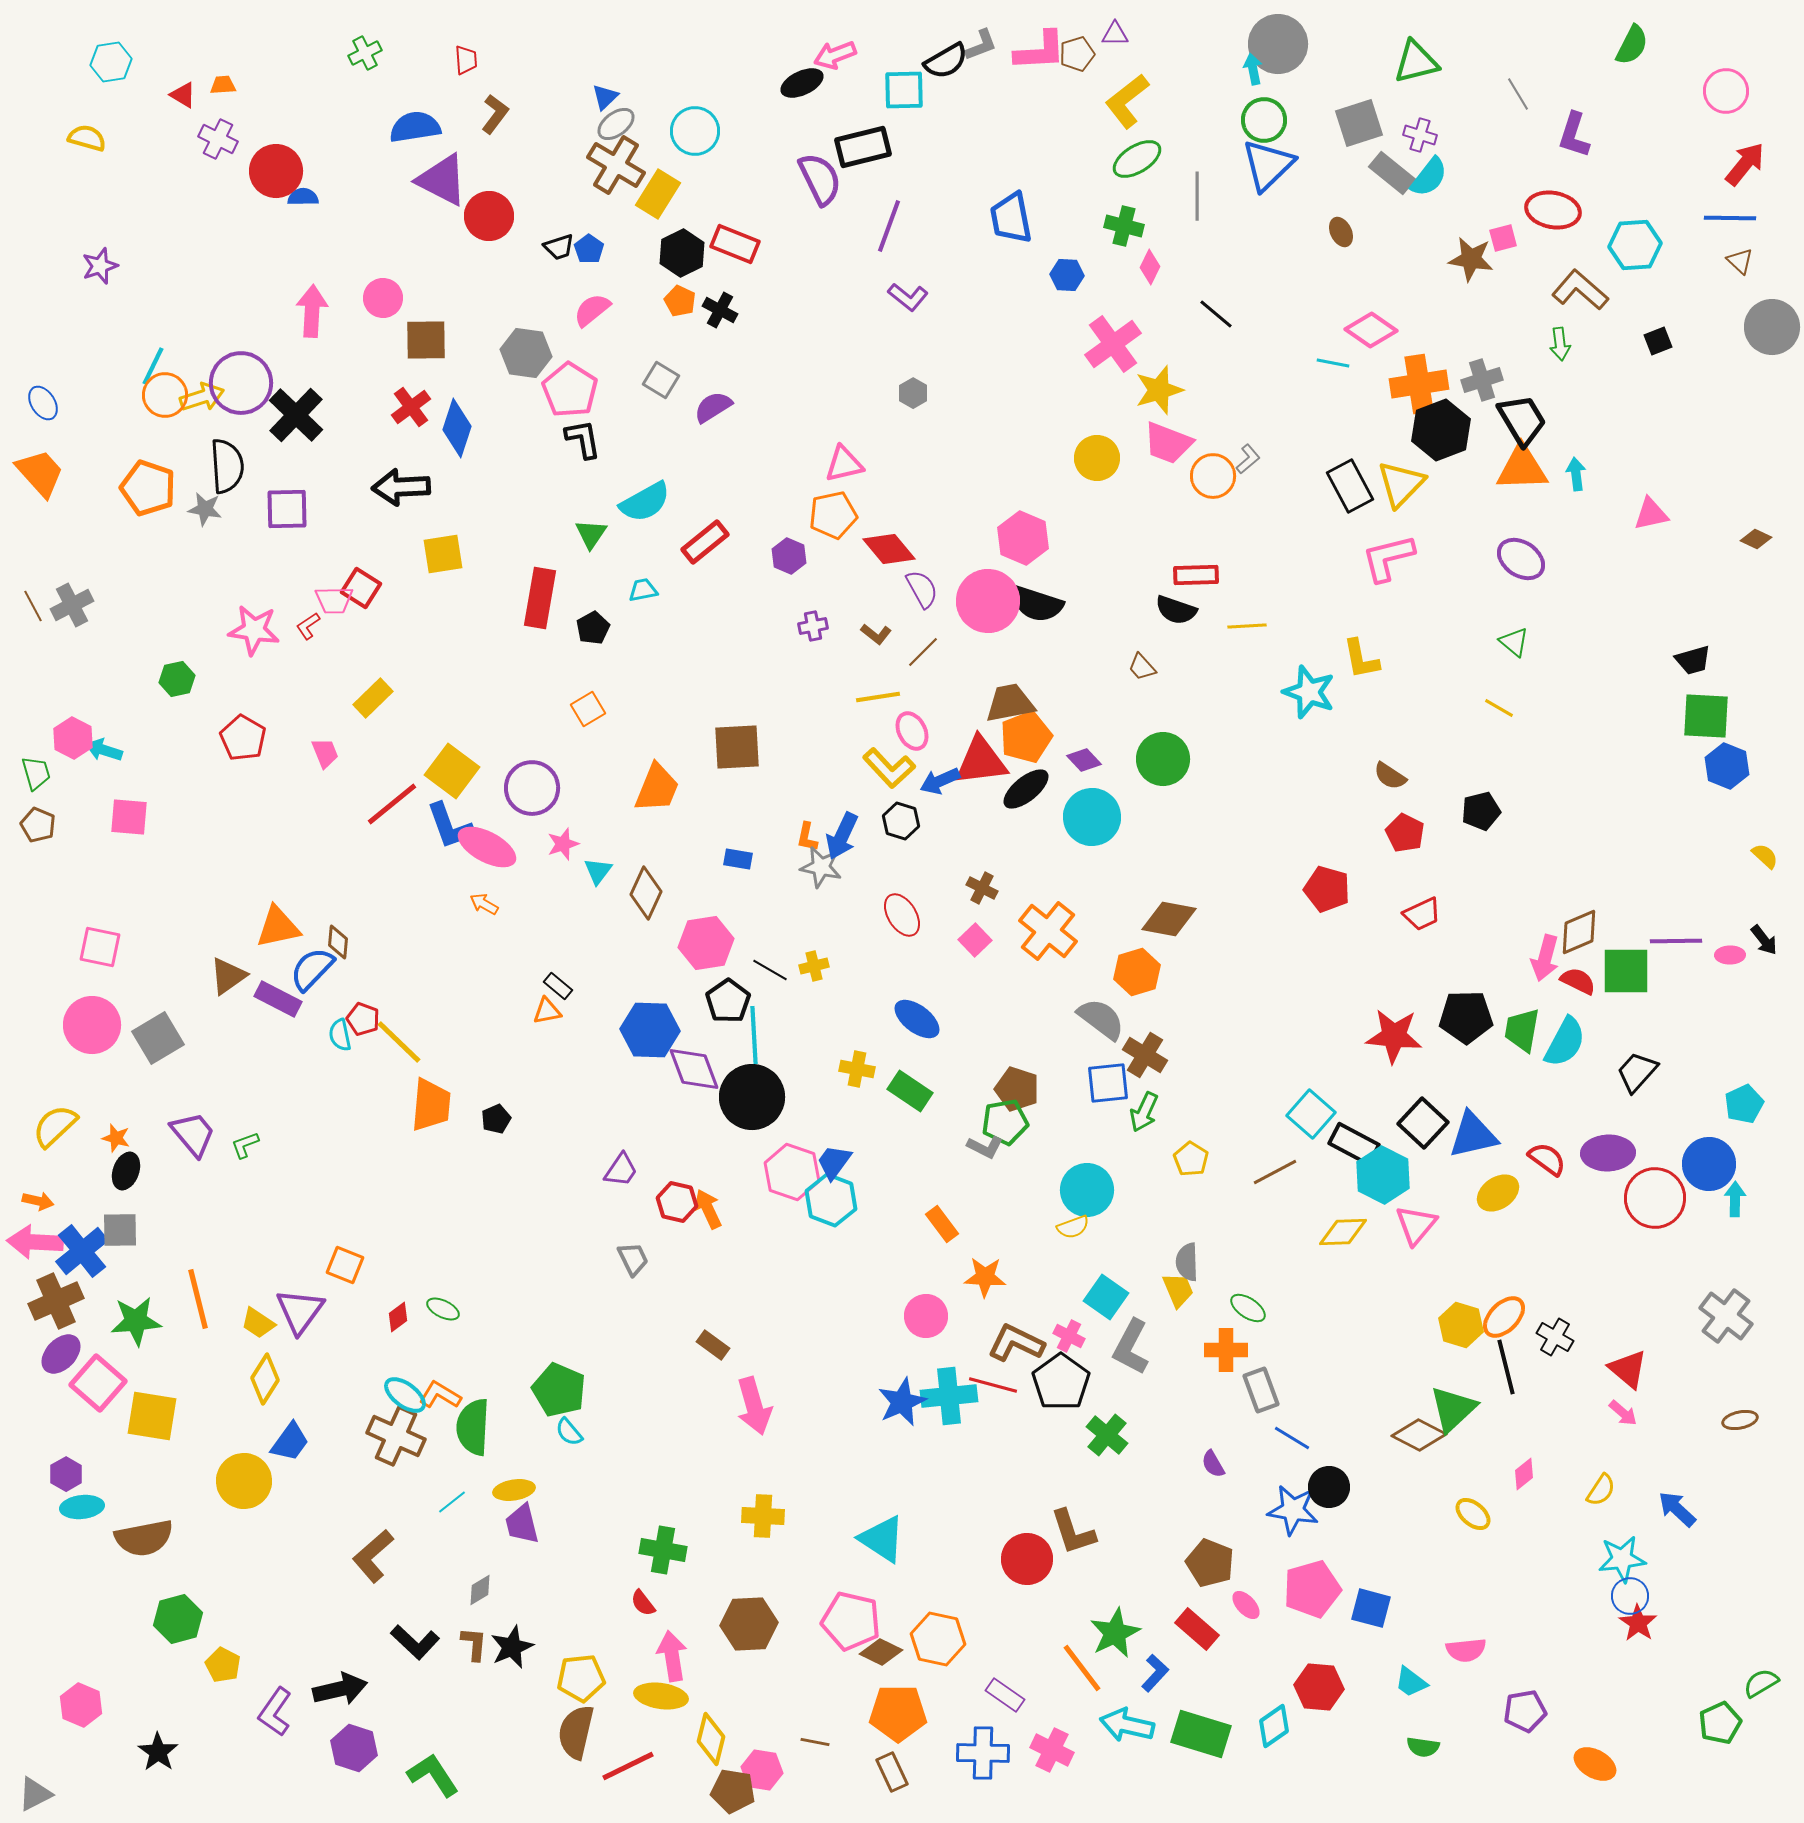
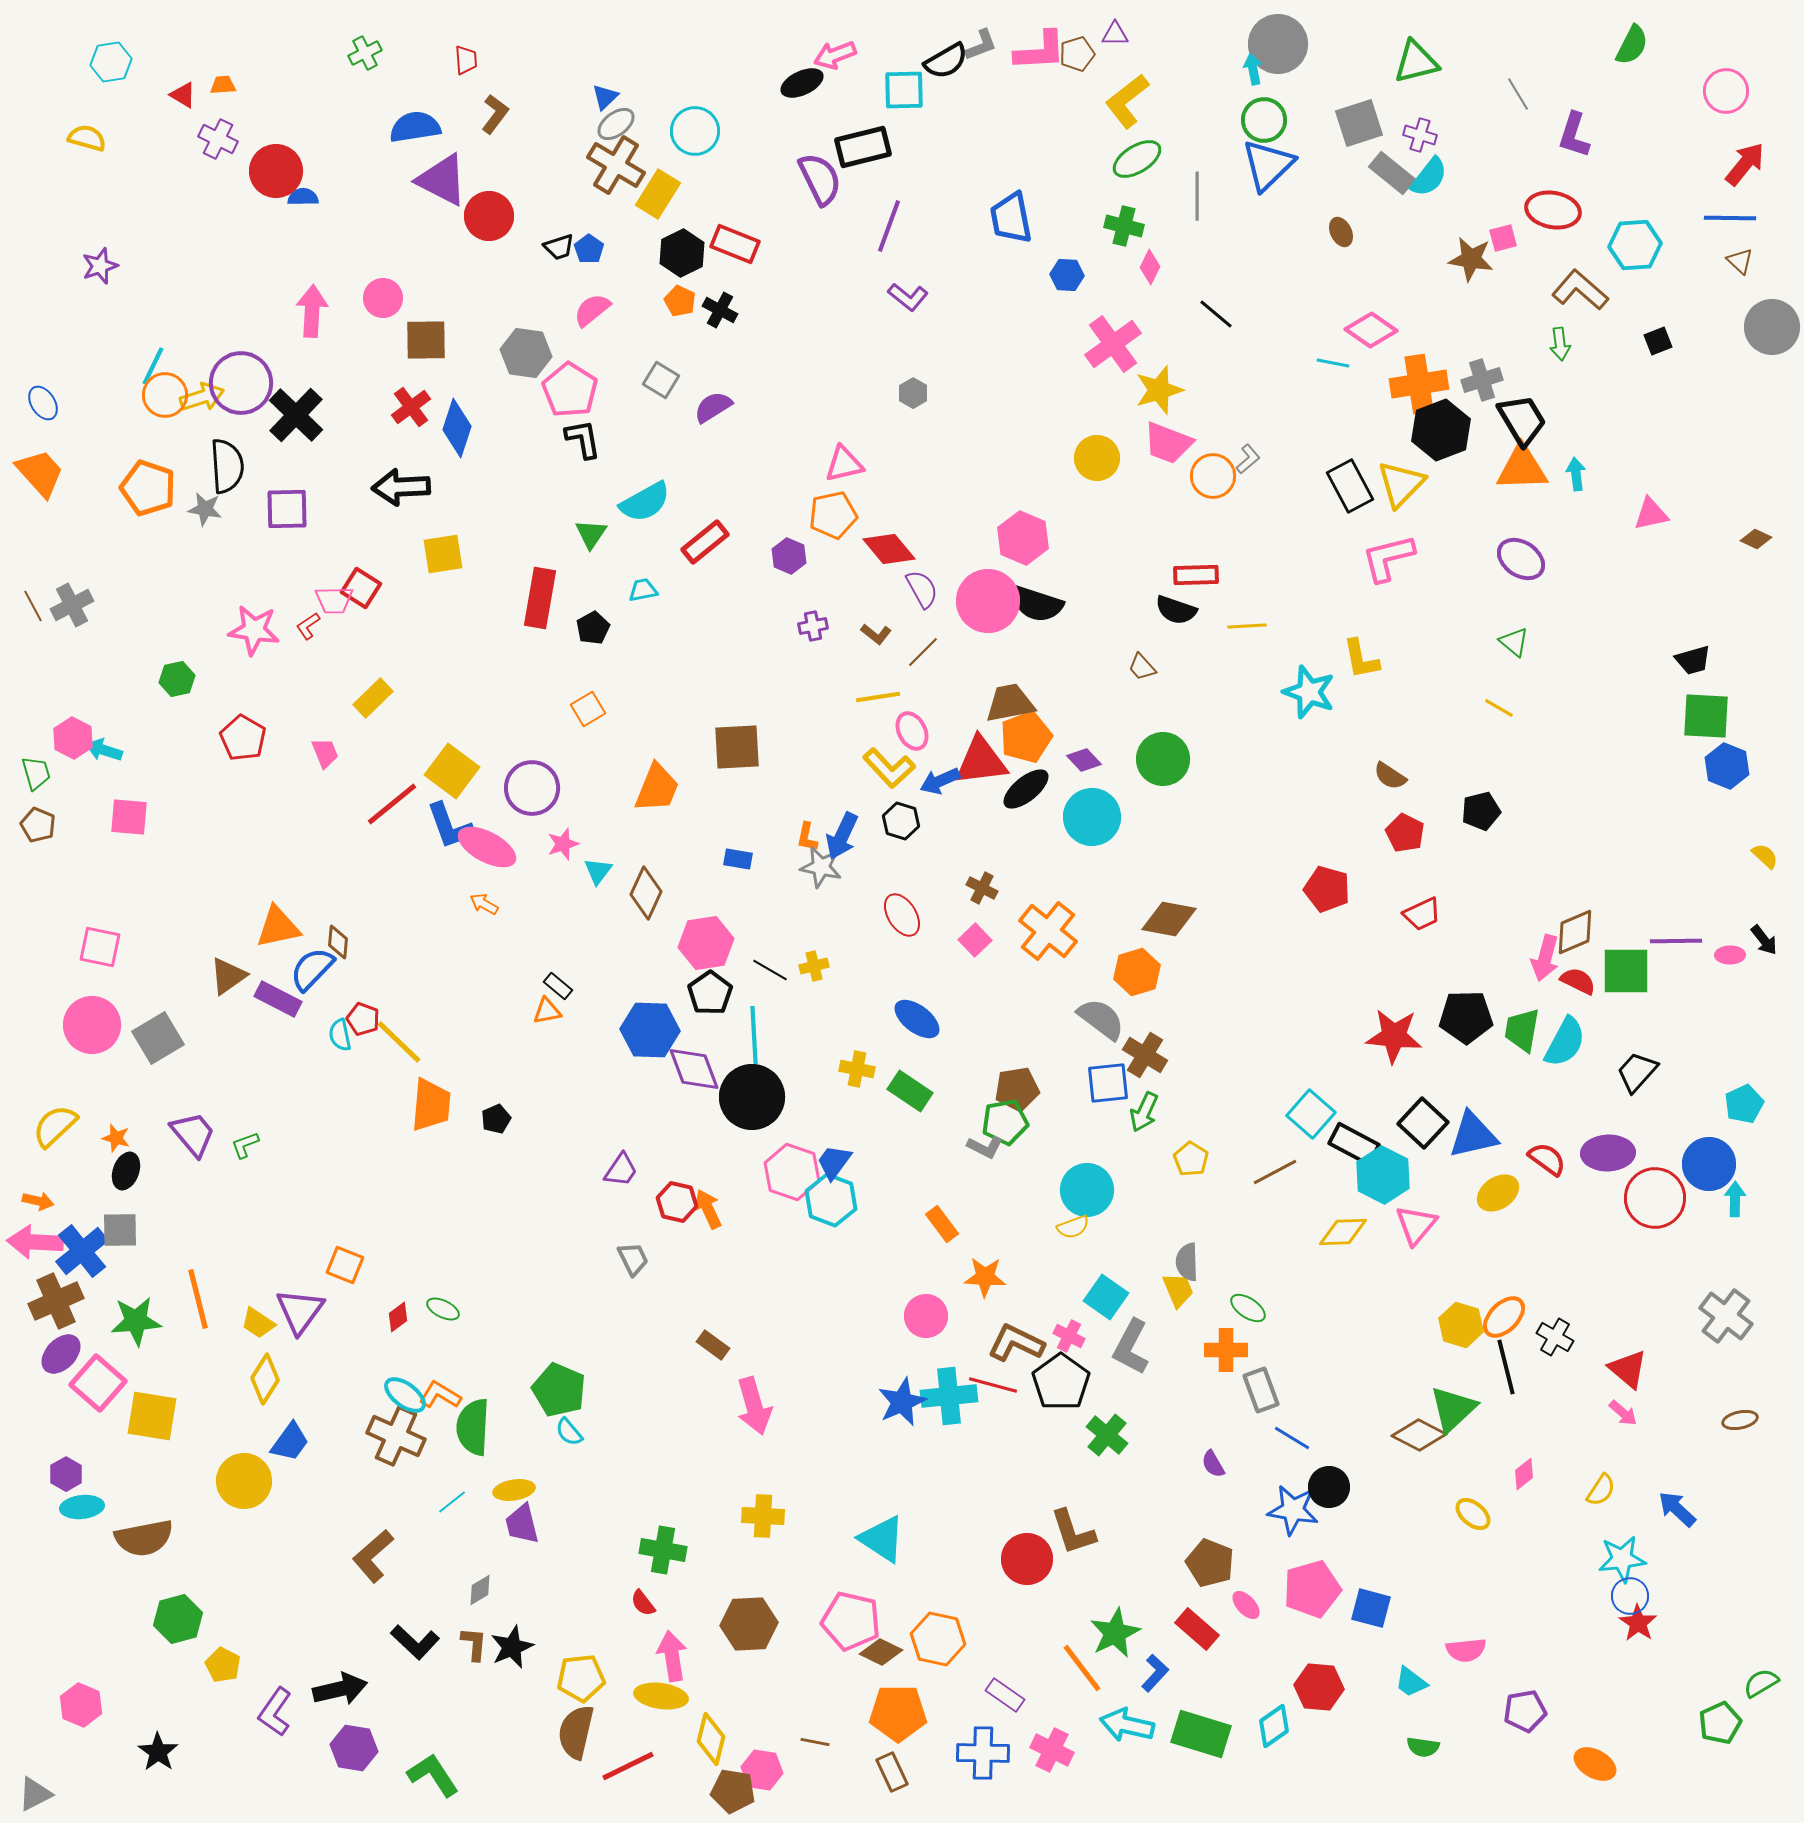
brown diamond at (1579, 932): moved 4 px left
black pentagon at (728, 1001): moved 18 px left, 8 px up
brown pentagon at (1017, 1089): rotated 27 degrees counterclockwise
purple hexagon at (354, 1748): rotated 9 degrees counterclockwise
